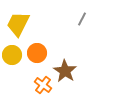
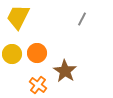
yellow trapezoid: moved 7 px up
yellow circle: moved 1 px up
orange cross: moved 5 px left
